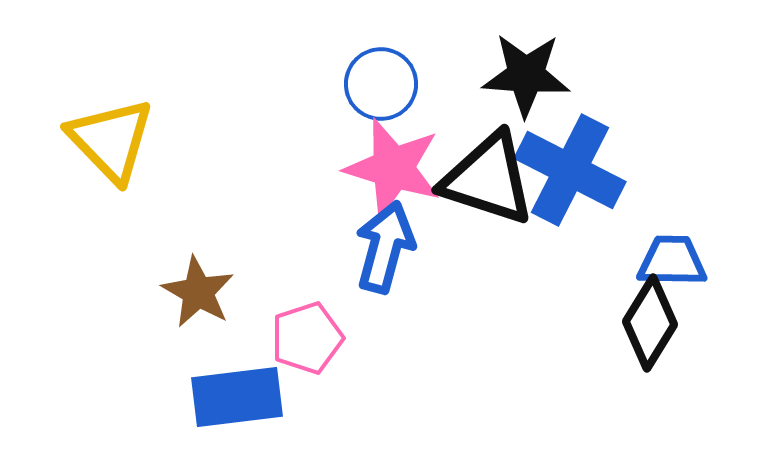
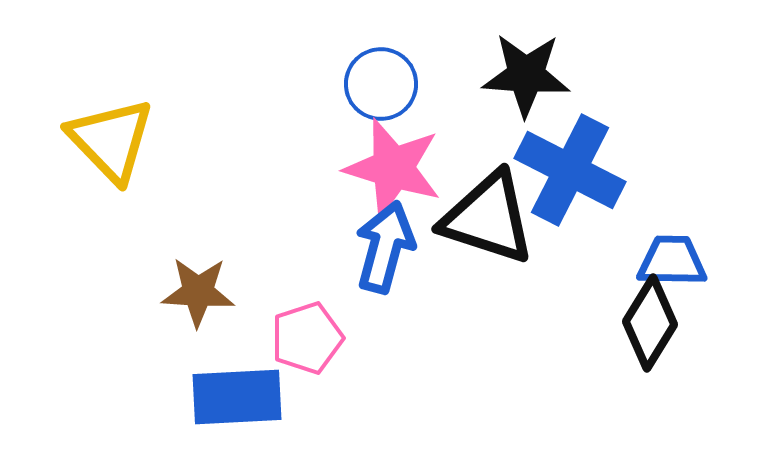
black triangle: moved 39 px down
brown star: rotated 26 degrees counterclockwise
blue rectangle: rotated 4 degrees clockwise
